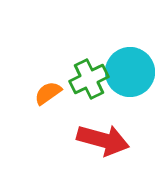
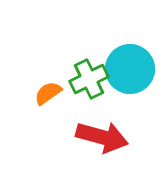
cyan circle: moved 3 px up
red arrow: moved 1 px left, 3 px up
